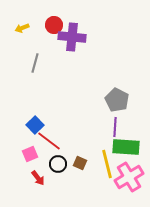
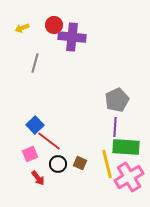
gray pentagon: rotated 20 degrees clockwise
